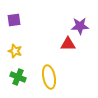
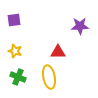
red triangle: moved 10 px left, 8 px down
